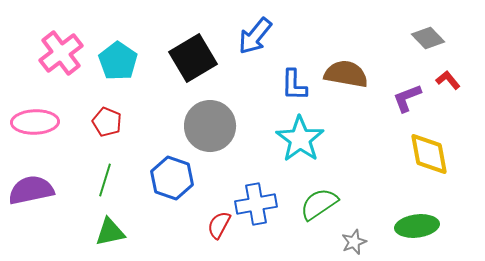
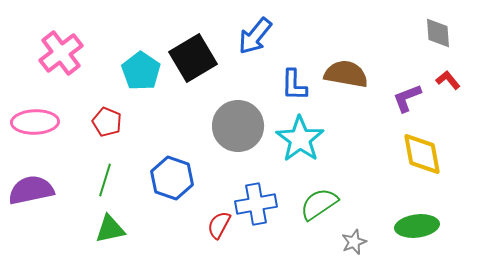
gray diamond: moved 10 px right, 5 px up; rotated 40 degrees clockwise
cyan pentagon: moved 23 px right, 10 px down
gray circle: moved 28 px right
yellow diamond: moved 7 px left
green triangle: moved 3 px up
